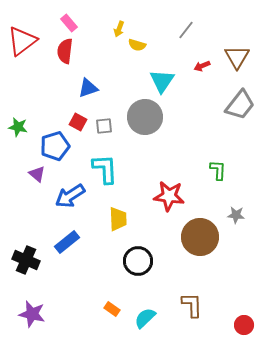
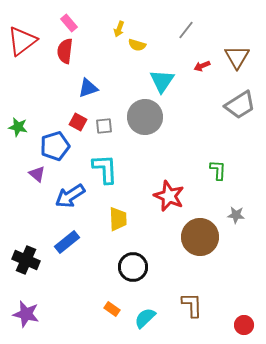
gray trapezoid: rotated 20 degrees clockwise
red star: rotated 16 degrees clockwise
black circle: moved 5 px left, 6 px down
purple star: moved 6 px left
